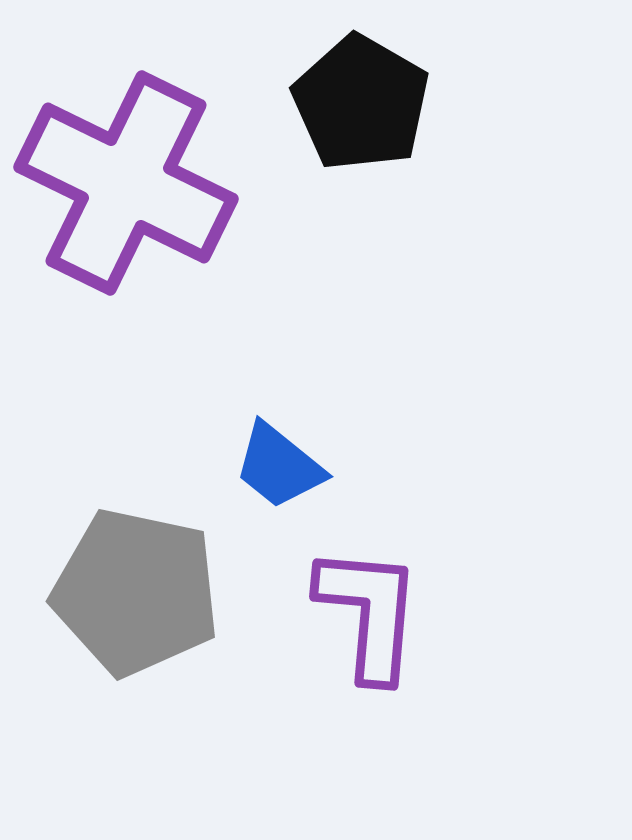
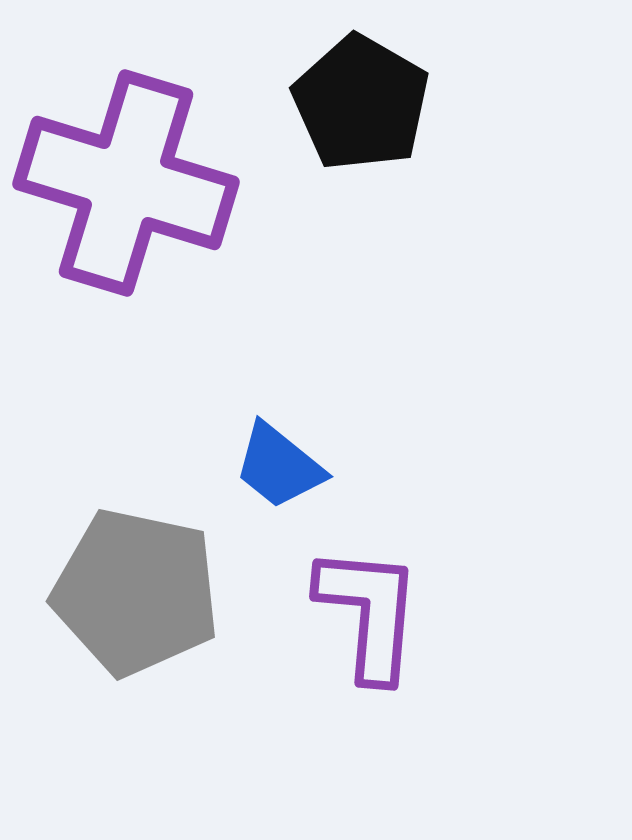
purple cross: rotated 9 degrees counterclockwise
